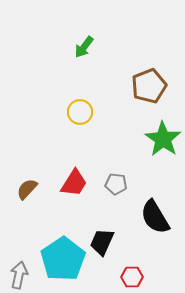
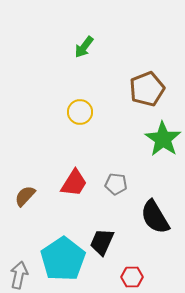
brown pentagon: moved 2 px left, 3 px down
brown semicircle: moved 2 px left, 7 px down
